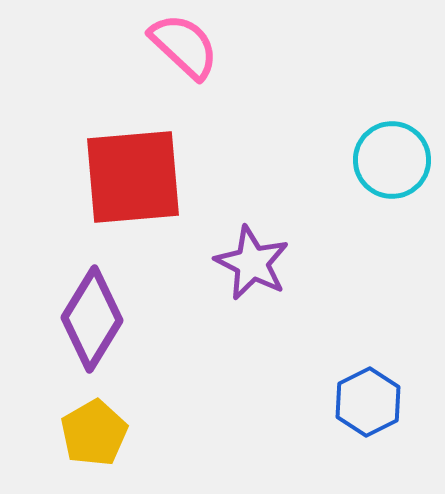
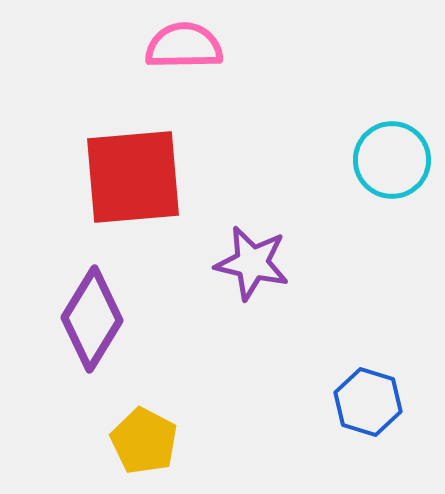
pink semicircle: rotated 44 degrees counterclockwise
purple star: rotated 14 degrees counterclockwise
blue hexagon: rotated 16 degrees counterclockwise
yellow pentagon: moved 50 px right, 8 px down; rotated 14 degrees counterclockwise
